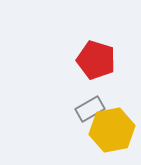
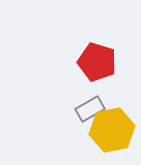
red pentagon: moved 1 px right, 2 px down
